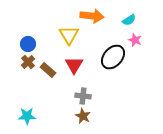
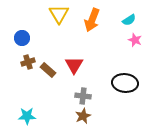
orange arrow: moved 4 px down; rotated 105 degrees clockwise
yellow triangle: moved 10 px left, 21 px up
blue circle: moved 6 px left, 6 px up
black ellipse: moved 12 px right, 26 px down; rotated 55 degrees clockwise
brown cross: rotated 24 degrees clockwise
brown star: rotated 21 degrees clockwise
